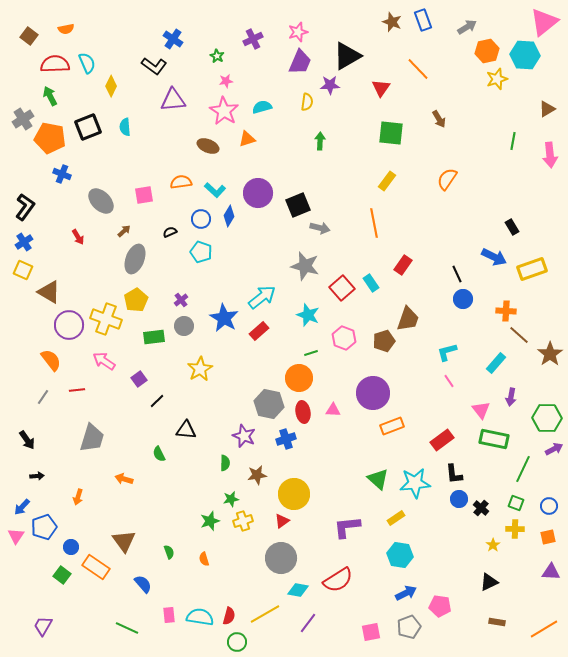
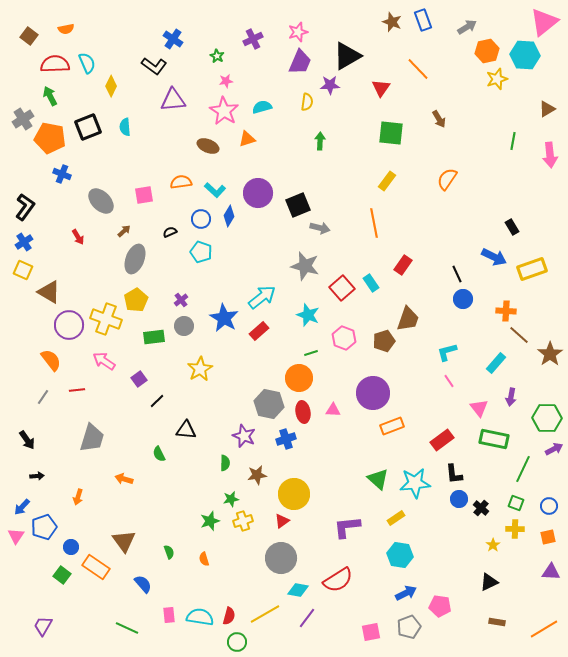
pink triangle at (481, 410): moved 2 px left, 2 px up
purple line at (308, 623): moved 1 px left, 5 px up
